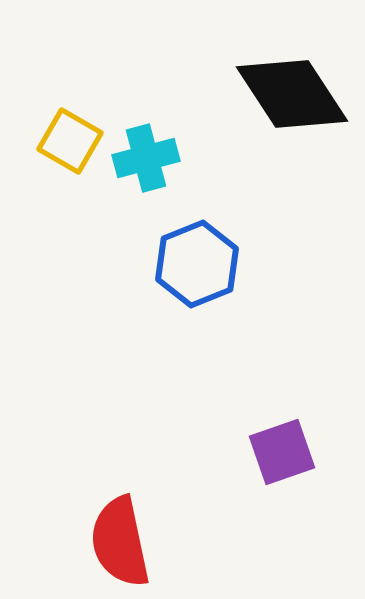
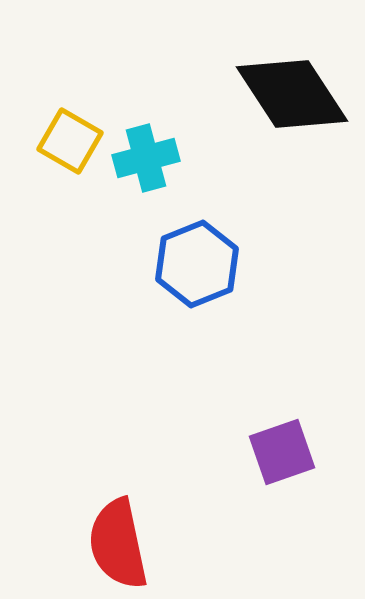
red semicircle: moved 2 px left, 2 px down
